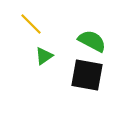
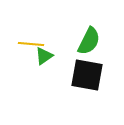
yellow line: moved 20 px down; rotated 40 degrees counterclockwise
green semicircle: moved 3 px left; rotated 88 degrees clockwise
